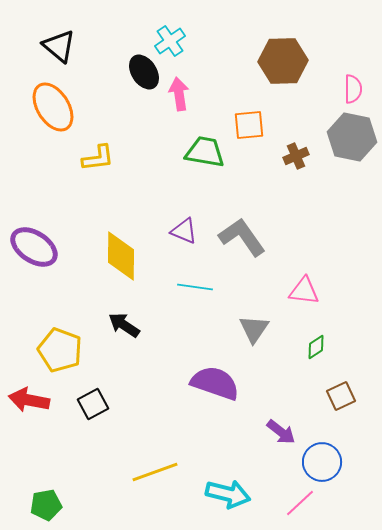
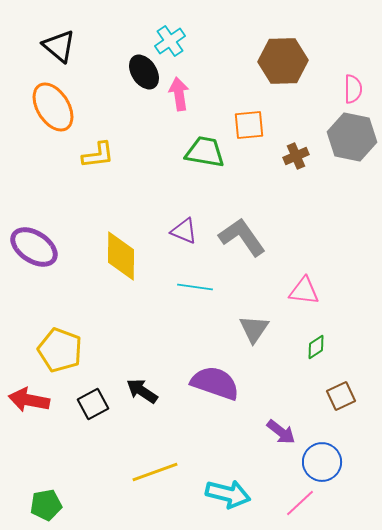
yellow L-shape: moved 3 px up
black arrow: moved 18 px right, 66 px down
